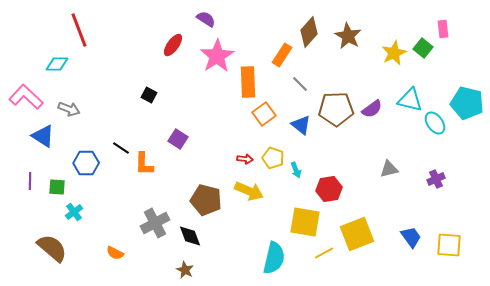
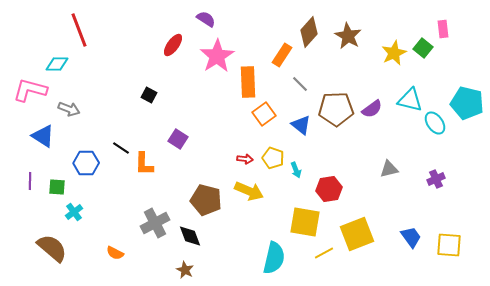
pink L-shape at (26, 97): moved 4 px right, 7 px up; rotated 28 degrees counterclockwise
